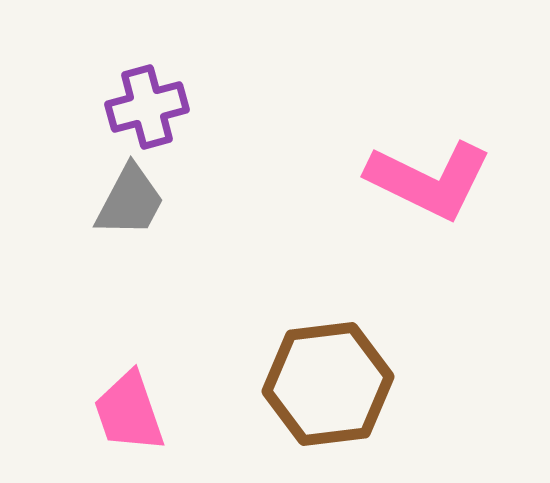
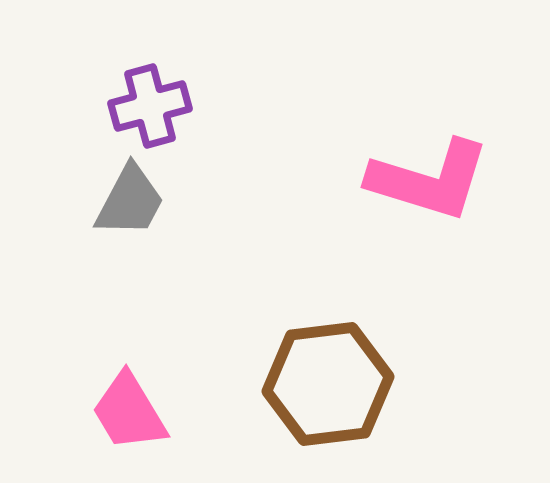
purple cross: moved 3 px right, 1 px up
pink L-shape: rotated 9 degrees counterclockwise
pink trapezoid: rotated 12 degrees counterclockwise
